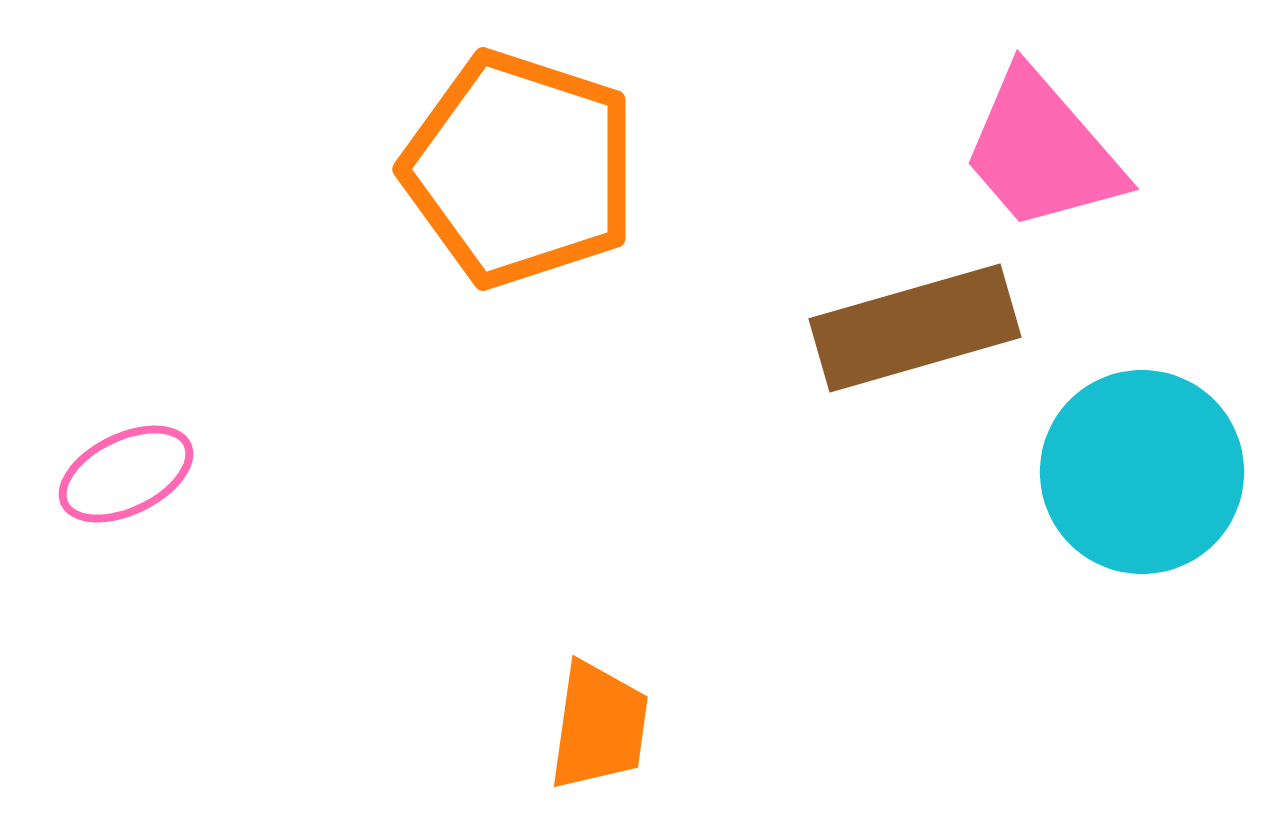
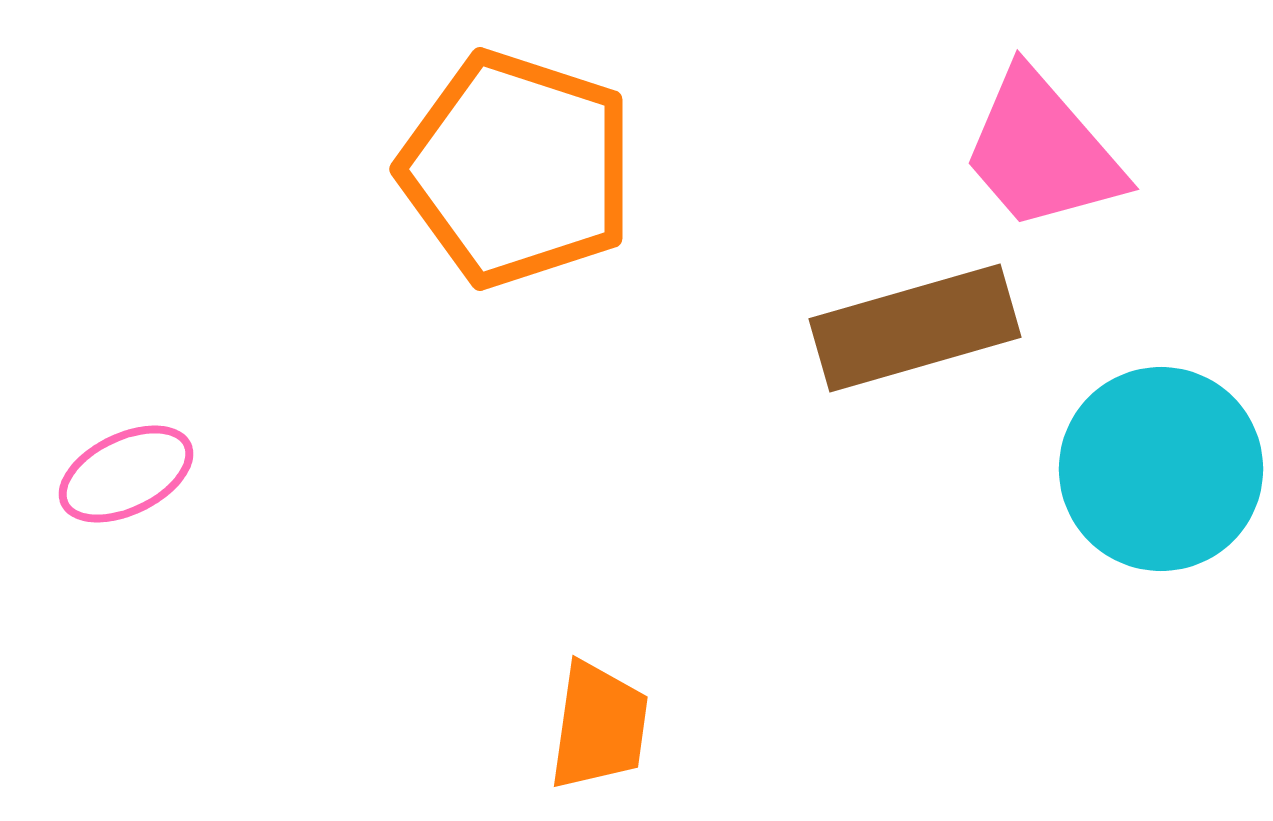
orange pentagon: moved 3 px left
cyan circle: moved 19 px right, 3 px up
